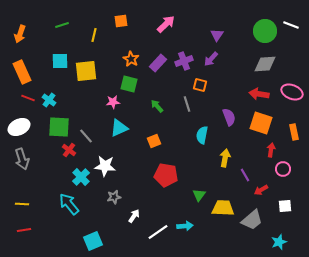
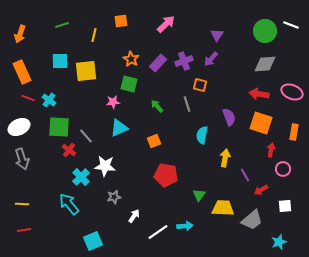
orange rectangle at (294, 132): rotated 21 degrees clockwise
